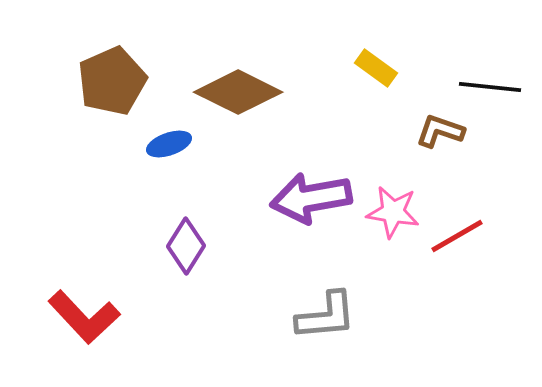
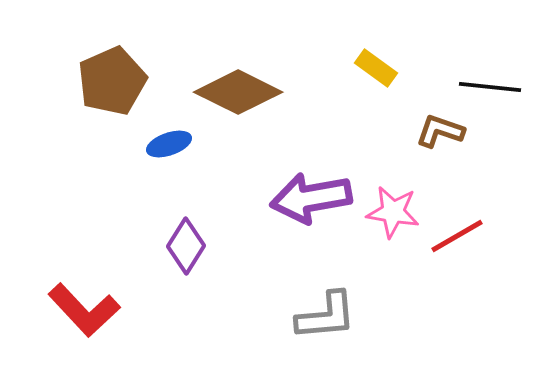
red L-shape: moved 7 px up
